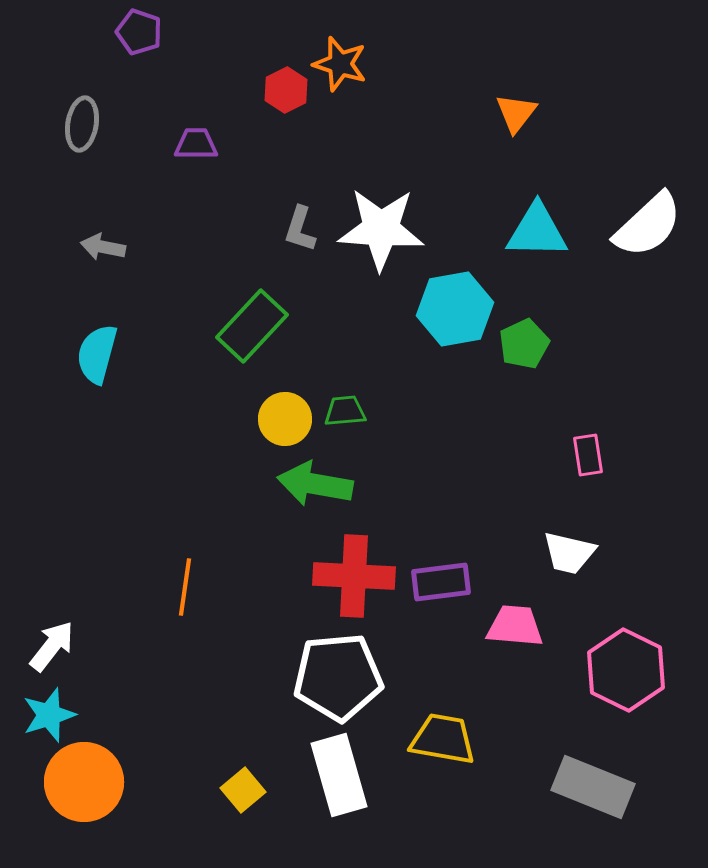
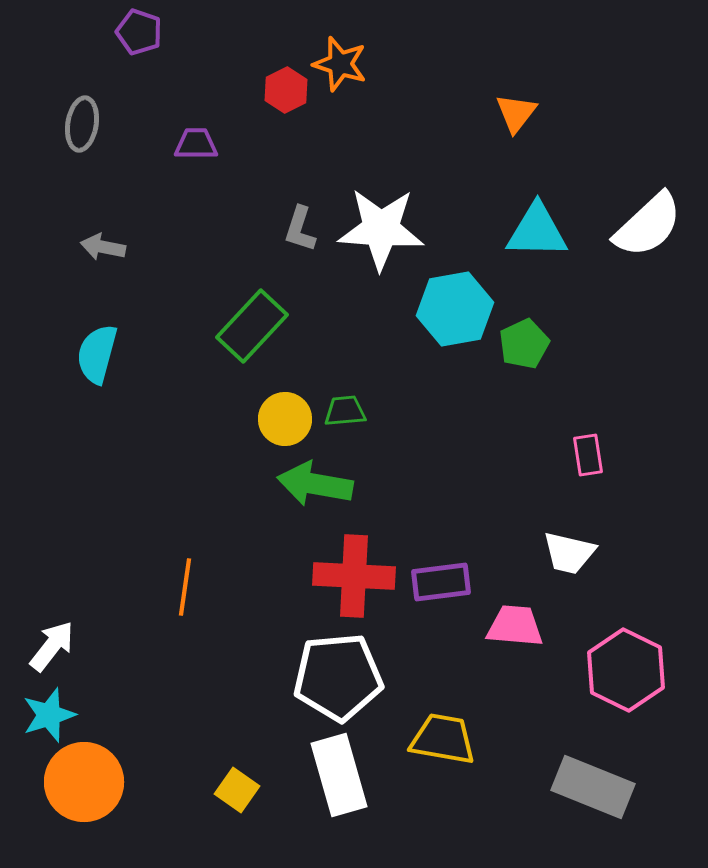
yellow square: moved 6 px left; rotated 15 degrees counterclockwise
